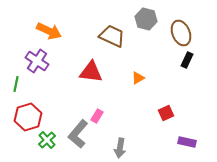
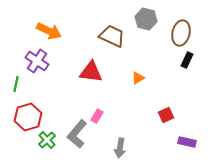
brown ellipse: rotated 35 degrees clockwise
red square: moved 2 px down
gray L-shape: moved 1 px left
